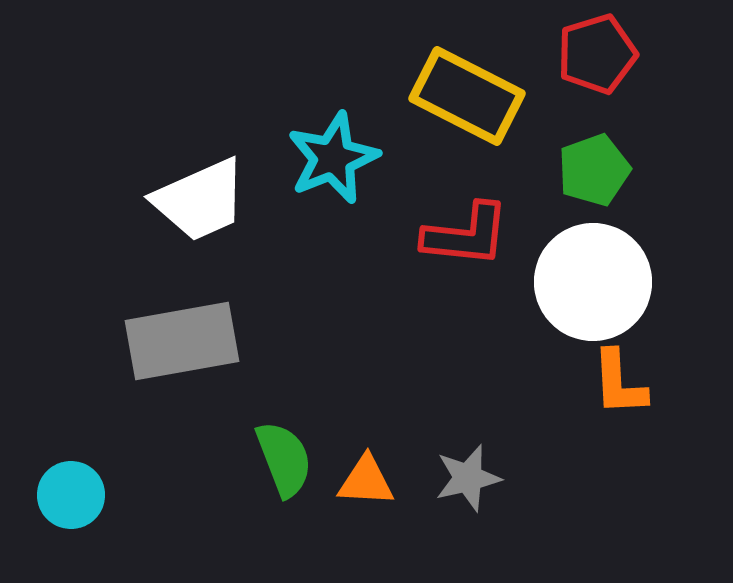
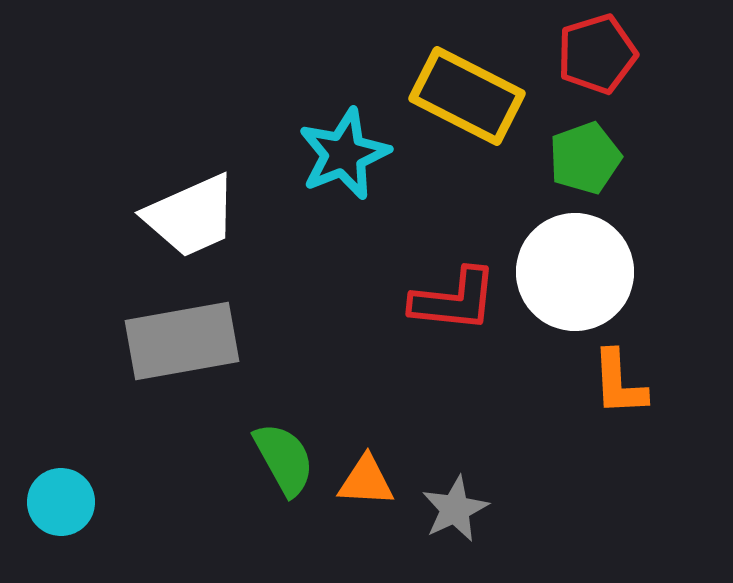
cyan star: moved 11 px right, 4 px up
green pentagon: moved 9 px left, 12 px up
white trapezoid: moved 9 px left, 16 px down
red L-shape: moved 12 px left, 65 px down
white circle: moved 18 px left, 10 px up
green semicircle: rotated 8 degrees counterclockwise
gray star: moved 13 px left, 31 px down; rotated 12 degrees counterclockwise
cyan circle: moved 10 px left, 7 px down
